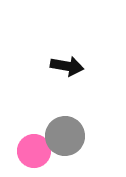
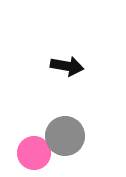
pink circle: moved 2 px down
